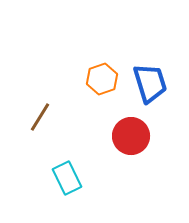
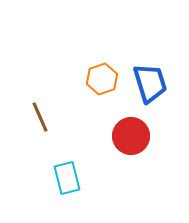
brown line: rotated 56 degrees counterclockwise
cyan rectangle: rotated 12 degrees clockwise
